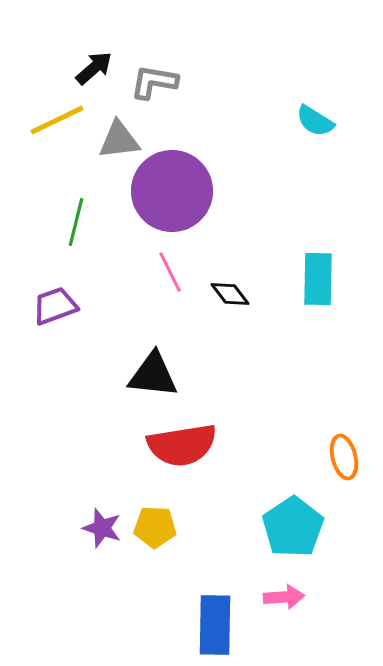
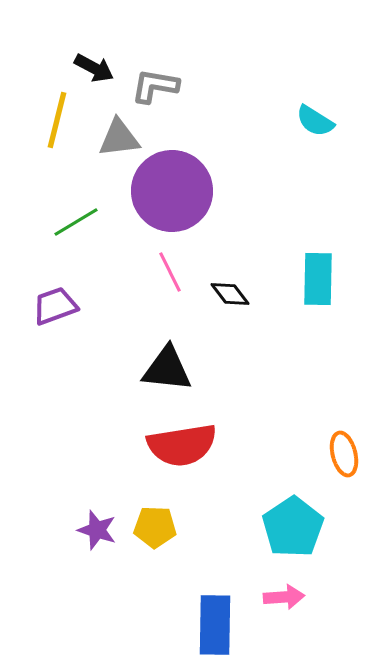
black arrow: rotated 69 degrees clockwise
gray L-shape: moved 1 px right, 4 px down
yellow line: rotated 50 degrees counterclockwise
gray triangle: moved 2 px up
green line: rotated 45 degrees clockwise
black triangle: moved 14 px right, 6 px up
orange ellipse: moved 3 px up
purple star: moved 5 px left, 2 px down
